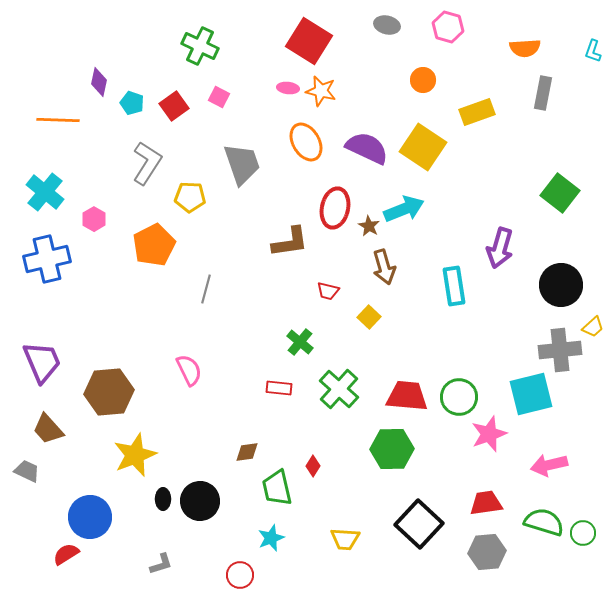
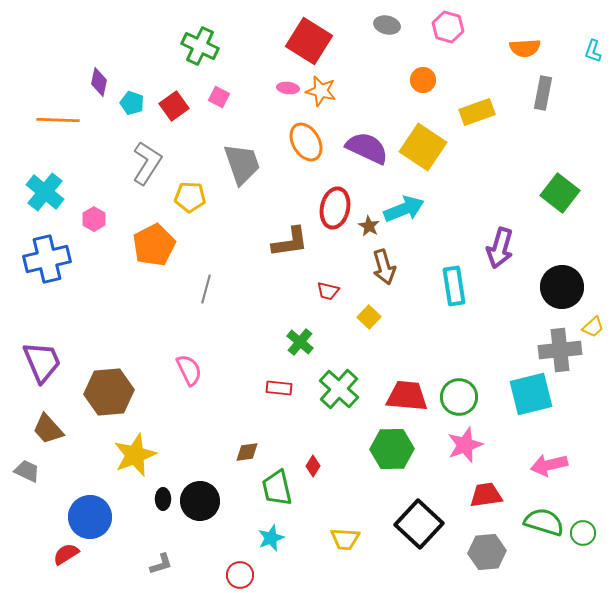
black circle at (561, 285): moved 1 px right, 2 px down
pink star at (489, 434): moved 24 px left, 11 px down
red trapezoid at (486, 503): moved 8 px up
